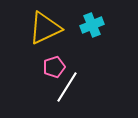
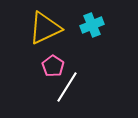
pink pentagon: moved 1 px left, 1 px up; rotated 20 degrees counterclockwise
